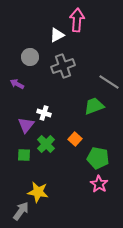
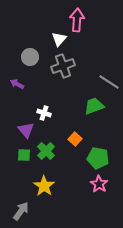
white triangle: moved 2 px right, 4 px down; rotated 21 degrees counterclockwise
purple triangle: moved 5 px down; rotated 18 degrees counterclockwise
green cross: moved 7 px down
yellow star: moved 6 px right, 6 px up; rotated 25 degrees clockwise
